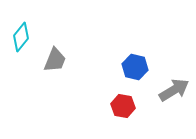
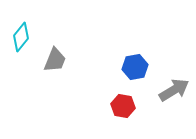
blue hexagon: rotated 25 degrees counterclockwise
